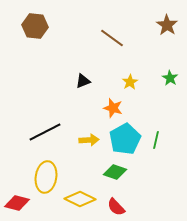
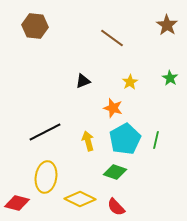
yellow arrow: moved 1 px left, 1 px down; rotated 102 degrees counterclockwise
